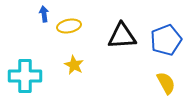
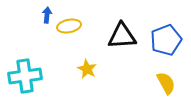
blue arrow: moved 3 px right, 1 px down; rotated 14 degrees clockwise
yellow star: moved 13 px right, 4 px down
cyan cross: rotated 8 degrees counterclockwise
